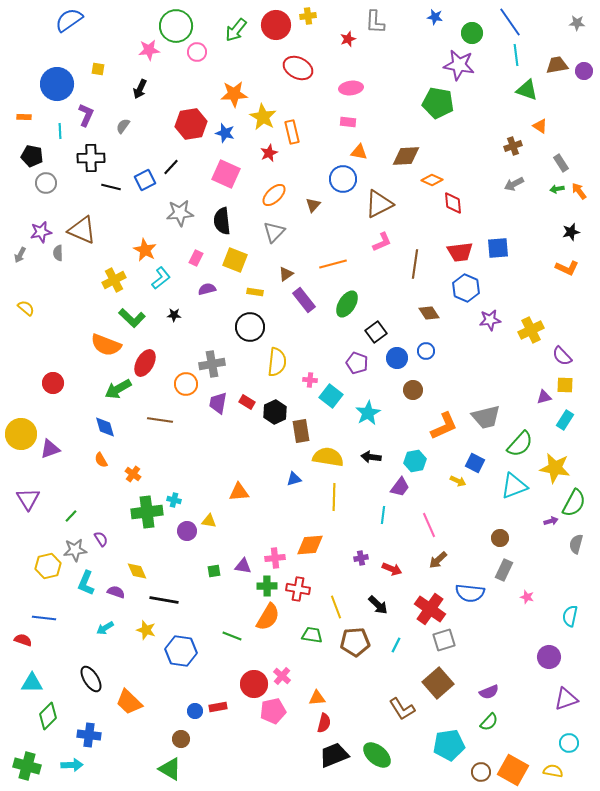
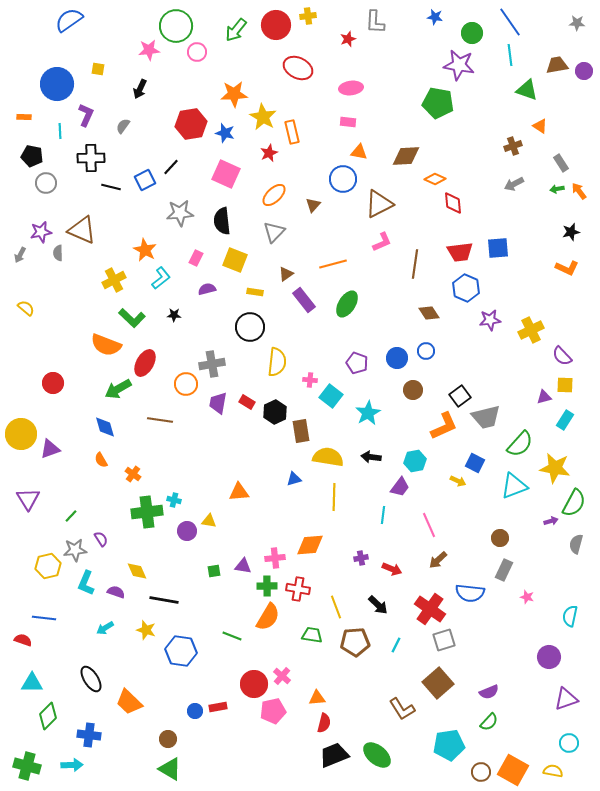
cyan line at (516, 55): moved 6 px left
orange diamond at (432, 180): moved 3 px right, 1 px up
black square at (376, 332): moved 84 px right, 64 px down
brown circle at (181, 739): moved 13 px left
